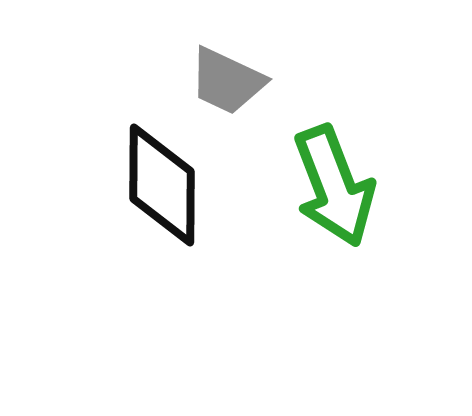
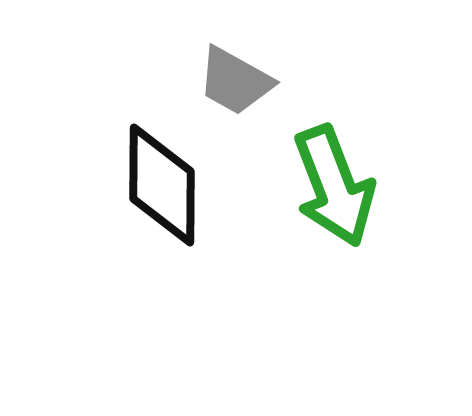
gray trapezoid: moved 8 px right; rotated 4 degrees clockwise
